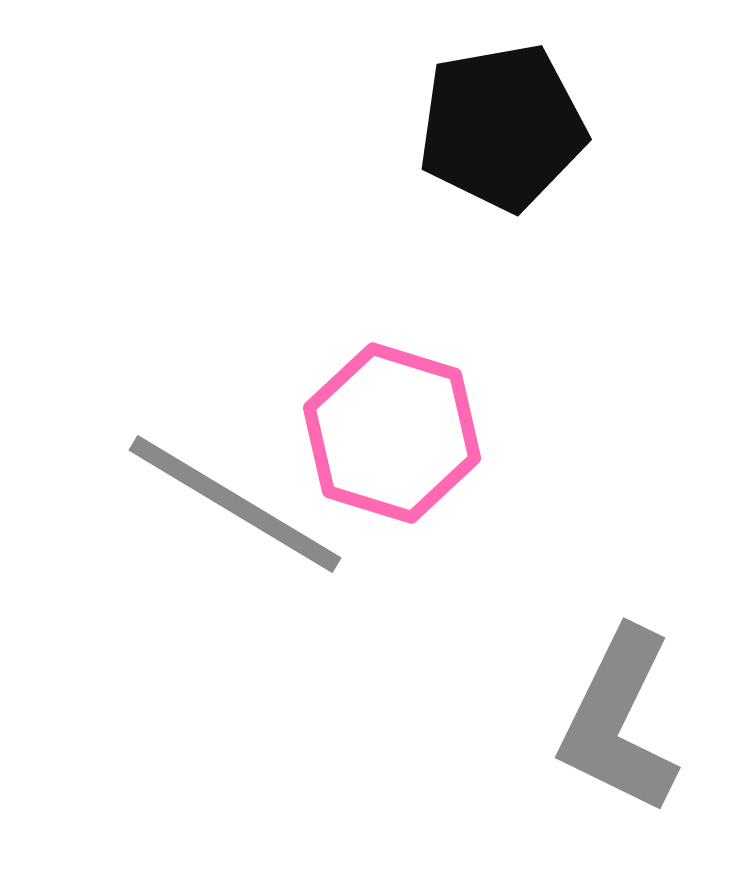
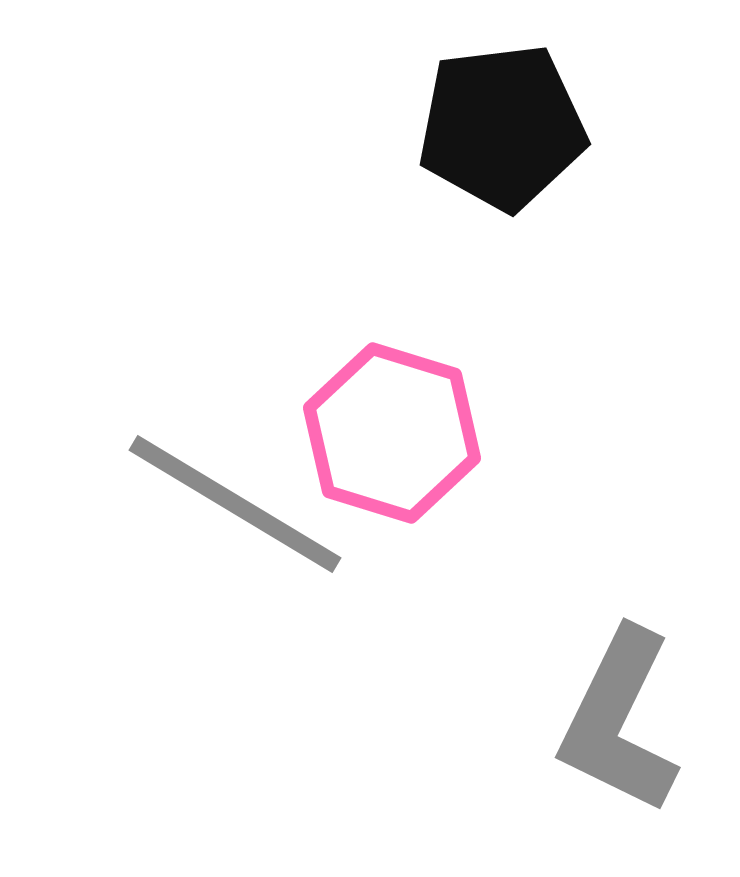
black pentagon: rotated 3 degrees clockwise
